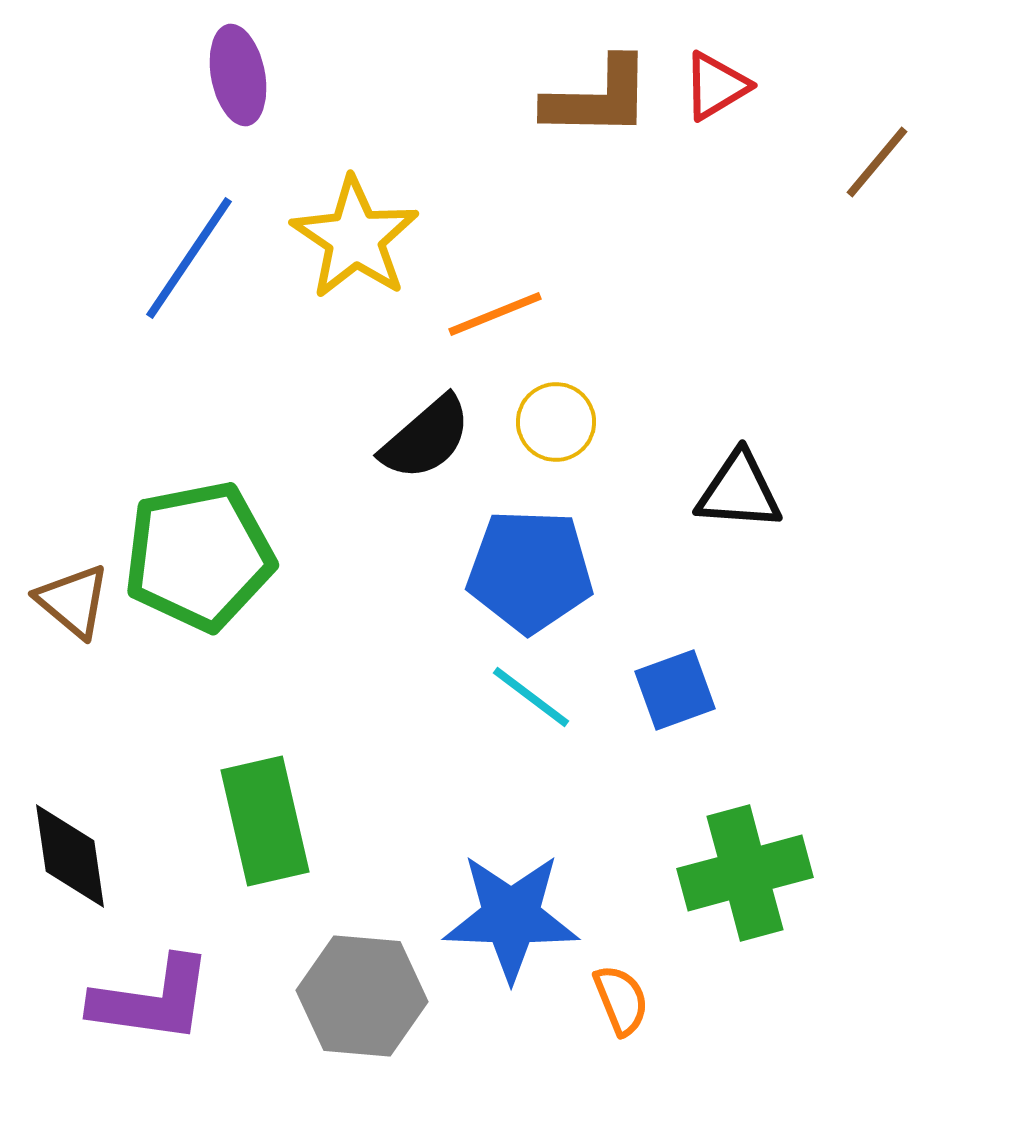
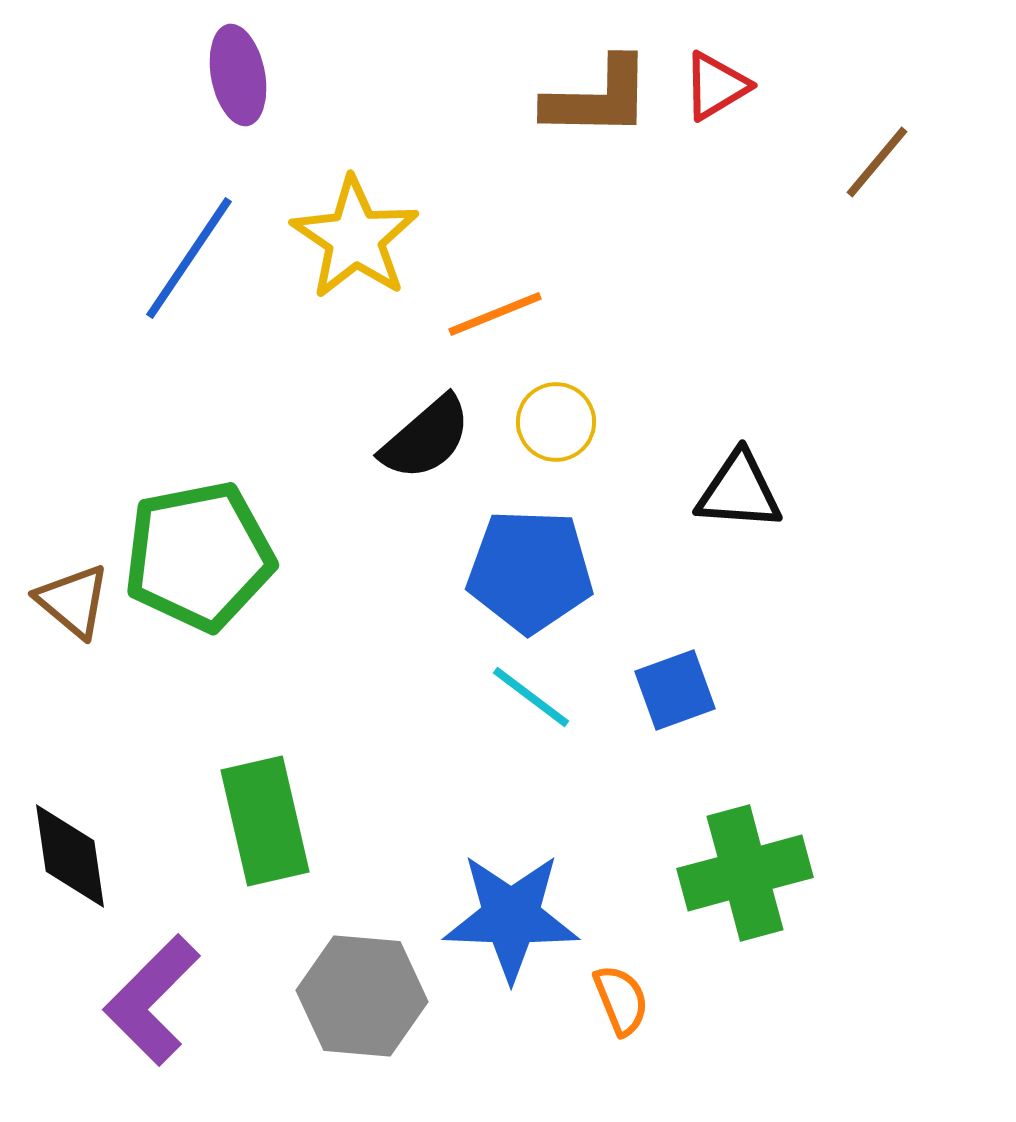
purple L-shape: rotated 127 degrees clockwise
